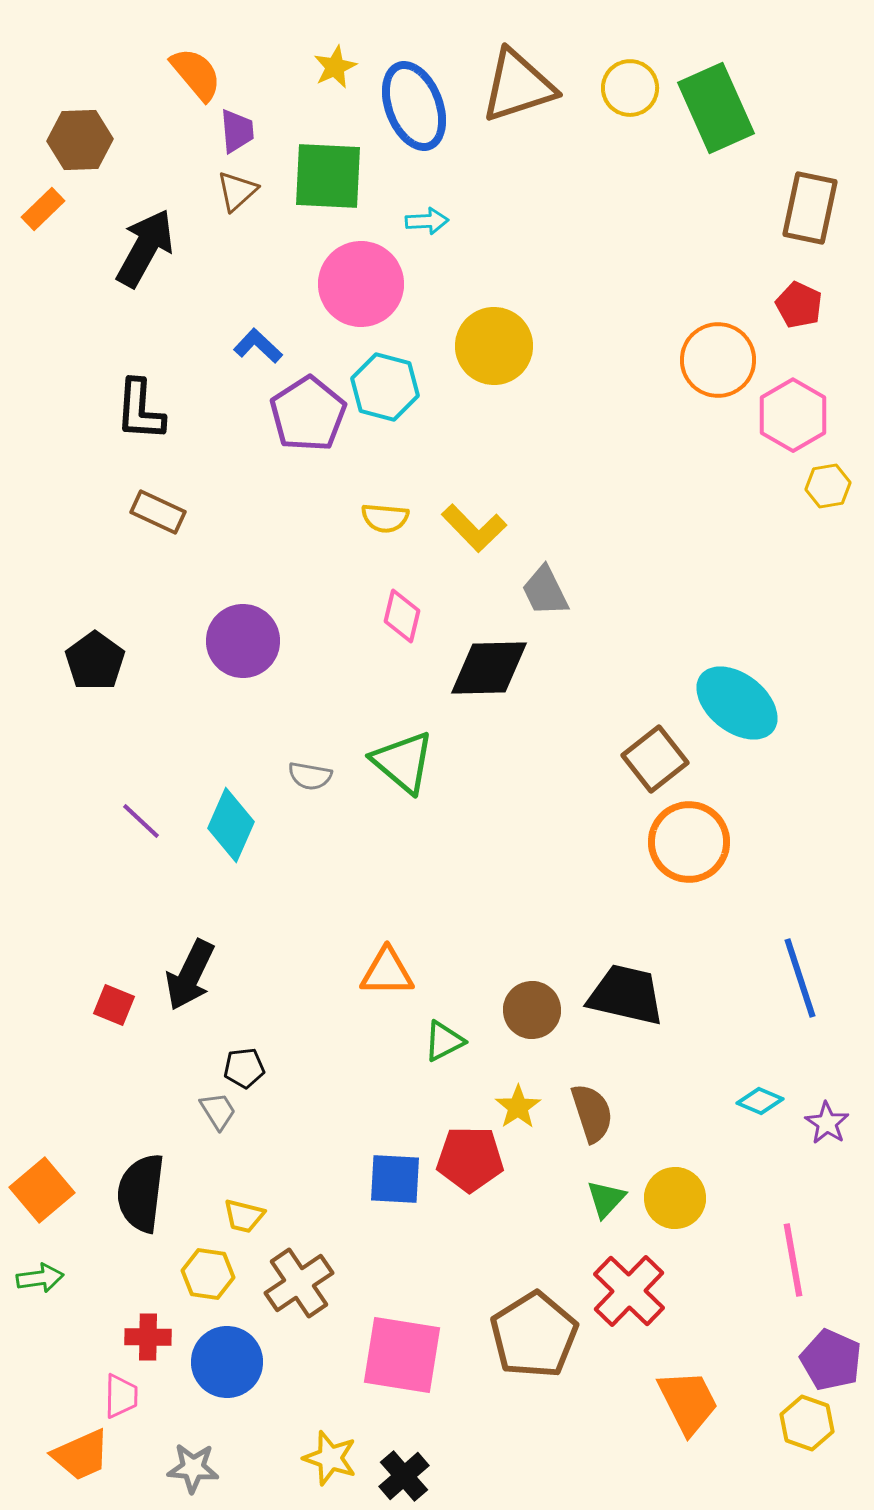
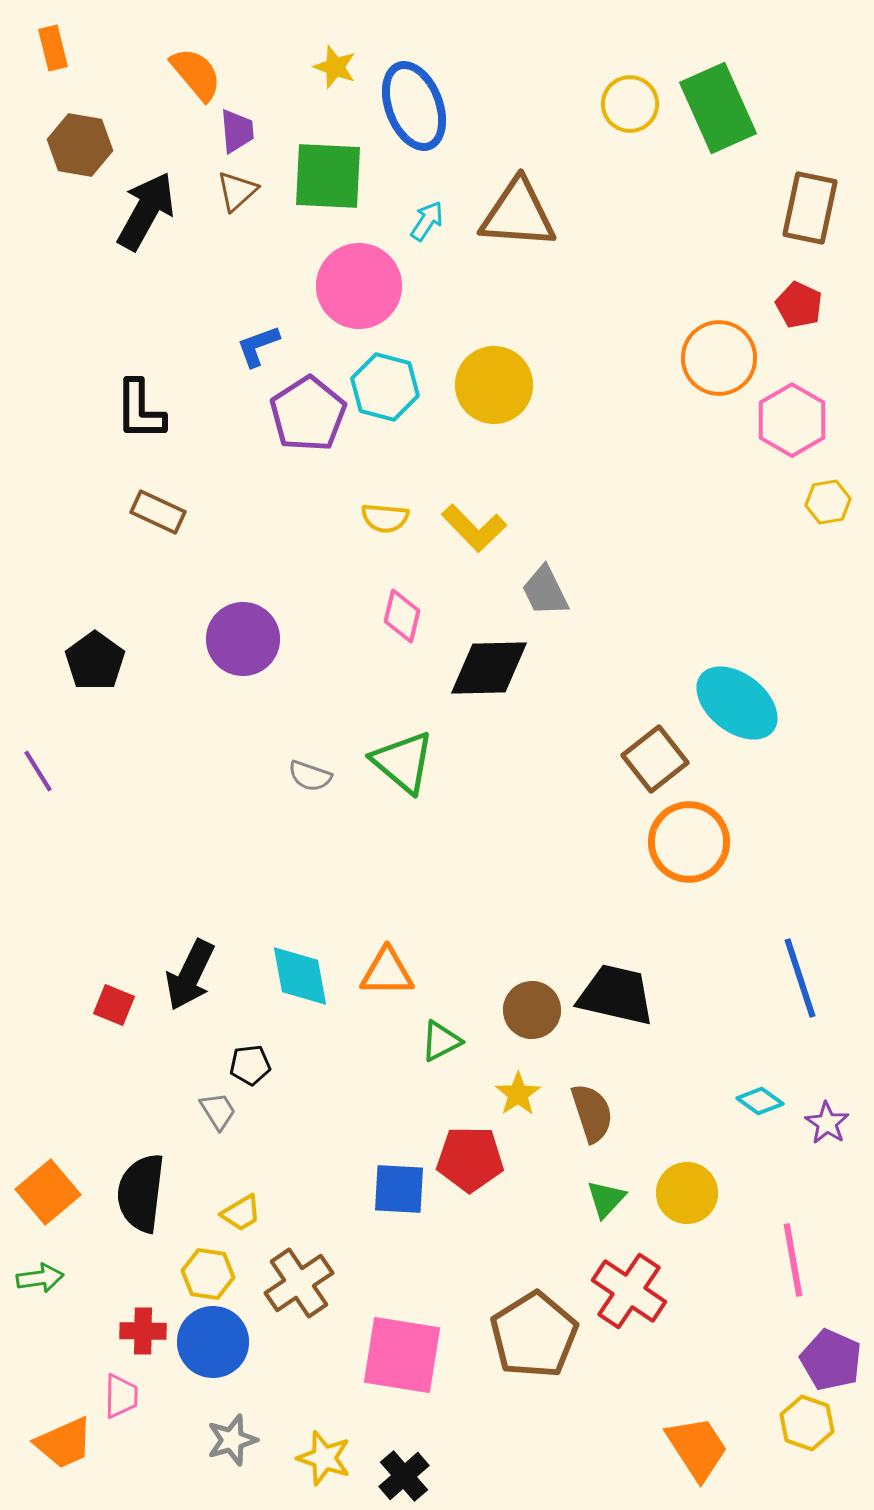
yellow star at (335, 67): rotated 27 degrees counterclockwise
brown triangle at (518, 86): moved 128 px down; rotated 22 degrees clockwise
yellow circle at (630, 88): moved 16 px down
green rectangle at (716, 108): moved 2 px right
brown hexagon at (80, 140): moved 5 px down; rotated 12 degrees clockwise
orange rectangle at (43, 209): moved 10 px right, 161 px up; rotated 60 degrees counterclockwise
cyan arrow at (427, 221): rotated 54 degrees counterclockwise
black arrow at (145, 248): moved 1 px right, 37 px up
pink circle at (361, 284): moved 2 px left, 2 px down
blue L-shape at (258, 346): rotated 63 degrees counterclockwise
yellow circle at (494, 346): moved 39 px down
orange circle at (718, 360): moved 1 px right, 2 px up
black L-shape at (140, 410): rotated 4 degrees counterclockwise
pink hexagon at (793, 415): moved 1 px left, 5 px down
yellow hexagon at (828, 486): moved 16 px down
purple circle at (243, 641): moved 2 px up
gray semicircle at (310, 776): rotated 9 degrees clockwise
purple line at (141, 821): moved 103 px left, 50 px up; rotated 15 degrees clockwise
cyan diamond at (231, 825): moved 69 px right, 151 px down; rotated 34 degrees counterclockwise
black trapezoid at (626, 995): moved 10 px left
green triangle at (444, 1041): moved 3 px left
black pentagon at (244, 1068): moved 6 px right, 3 px up
cyan diamond at (760, 1101): rotated 12 degrees clockwise
yellow star at (518, 1107): moved 13 px up
blue square at (395, 1179): moved 4 px right, 10 px down
orange square at (42, 1190): moved 6 px right, 2 px down
yellow circle at (675, 1198): moved 12 px right, 5 px up
yellow trapezoid at (244, 1216): moved 3 px left, 3 px up; rotated 45 degrees counterclockwise
red cross at (629, 1291): rotated 10 degrees counterclockwise
red cross at (148, 1337): moved 5 px left, 6 px up
blue circle at (227, 1362): moved 14 px left, 20 px up
orange trapezoid at (688, 1402): moved 9 px right, 46 px down; rotated 6 degrees counterclockwise
orange trapezoid at (81, 1455): moved 17 px left, 12 px up
yellow star at (330, 1458): moved 6 px left
gray star at (193, 1468): moved 39 px right, 28 px up; rotated 21 degrees counterclockwise
